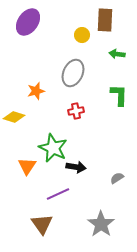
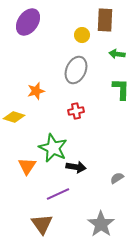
gray ellipse: moved 3 px right, 3 px up
green L-shape: moved 2 px right, 6 px up
